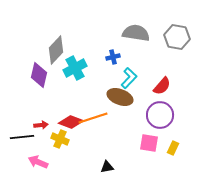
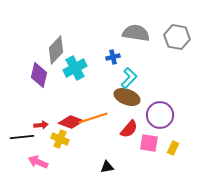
red semicircle: moved 33 px left, 43 px down
brown ellipse: moved 7 px right
